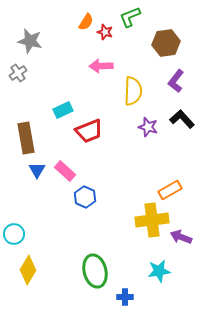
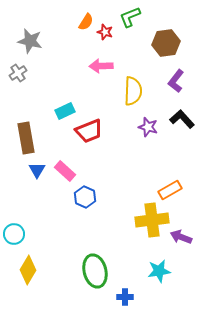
cyan rectangle: moved 2 px right, 1 px down
